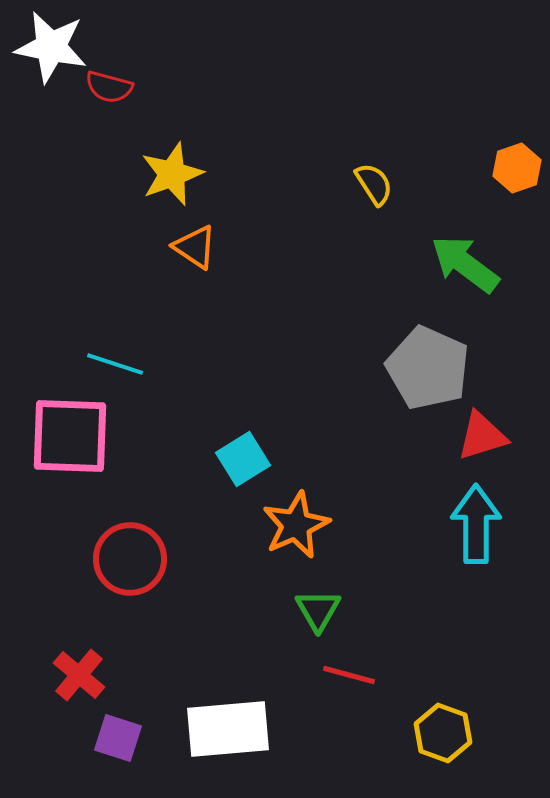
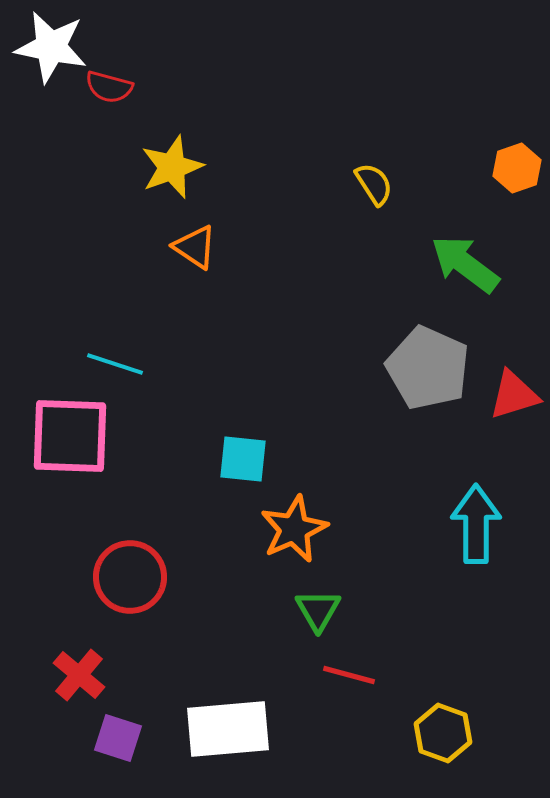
yellow star: moved 7 px up
red triangle: moved 32 px right, 41 px up
cyan square: rotated 38 degrees clockwise
orange star: moved 2 px left, 4 px down
red circle: moved 18 px down
